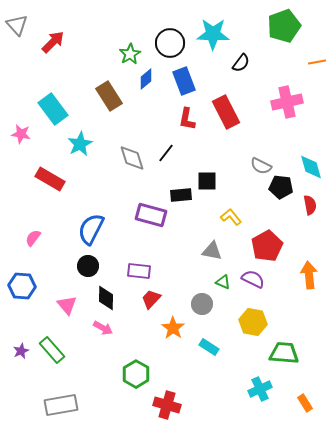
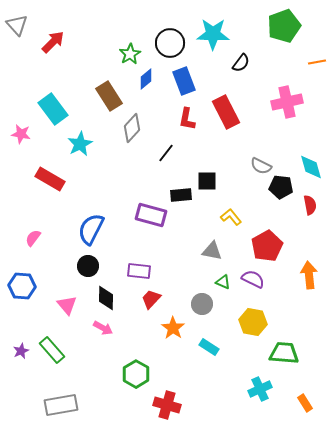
gray diamond at (132, 158): moved 30 px up; rotated 60 degrees clockwise
